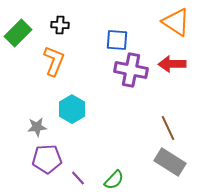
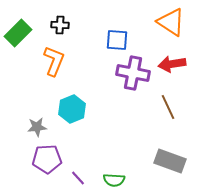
orange triangle: moved 5 px left
red arrow: rotated 8 degrees counterclockwise
purple cross: moved 2 px right, 3 px down
cyan hexagon: rotated 8 degrees clockwise
brown line: moved 21 px up
gray rectangle: moved 1 px up; rotated 12 degrees counterclockwise
green semicircle: rotated 50 degrees clockwise
